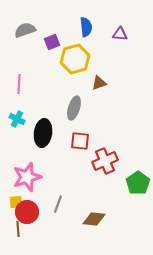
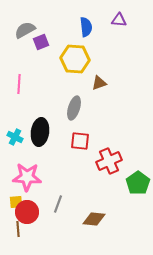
gray semicircle: rotated 10 degrees counterclockwise
purple triangle: moved 1 px left, 14 px up
purple square: moved 11 px left
yellow hexagon: rotated 20 degrees clockwise
cyan cross: moved 2 px left, 18 px down
black ellipse: moved 3 px left, 1 px up
red cross: moved 4 px right
pink star: rotated 20 degrees clockwise
